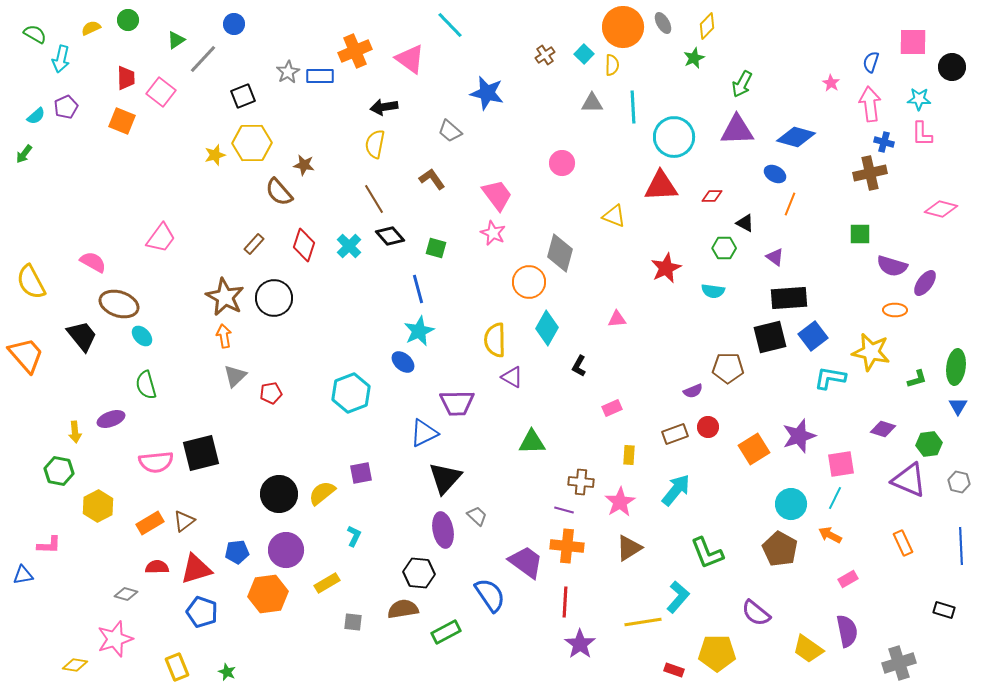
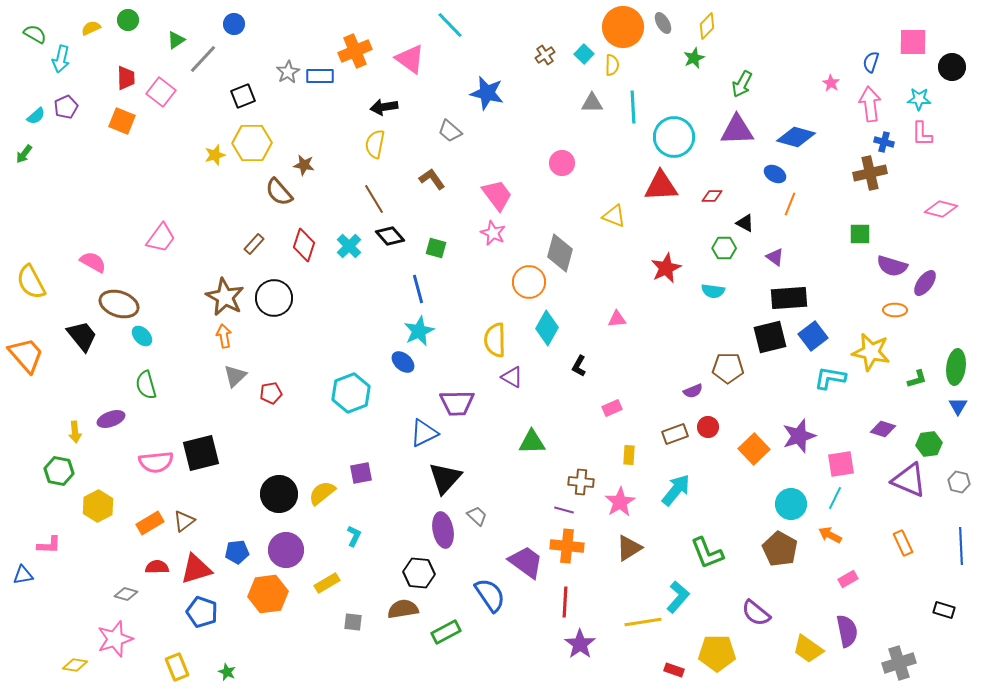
orange square at (754, 449): rotated 12 degrees counterclockwise
